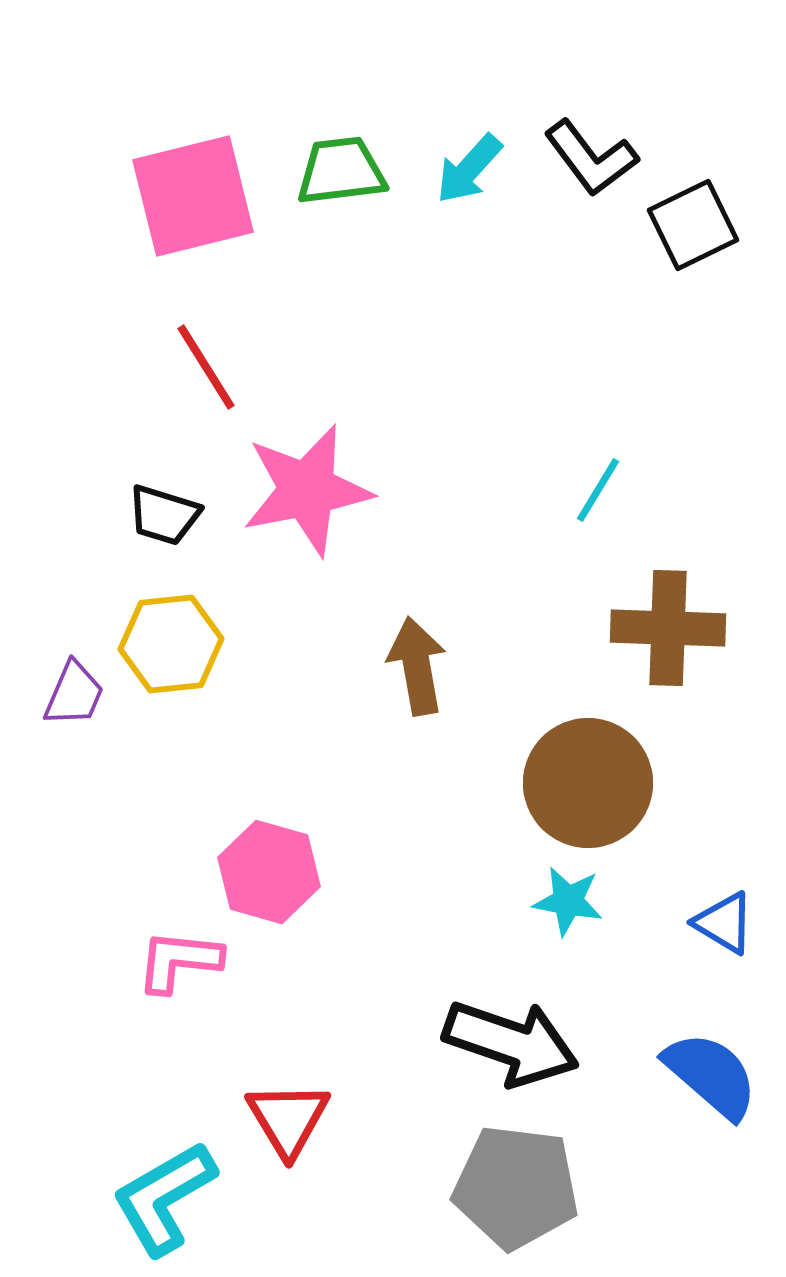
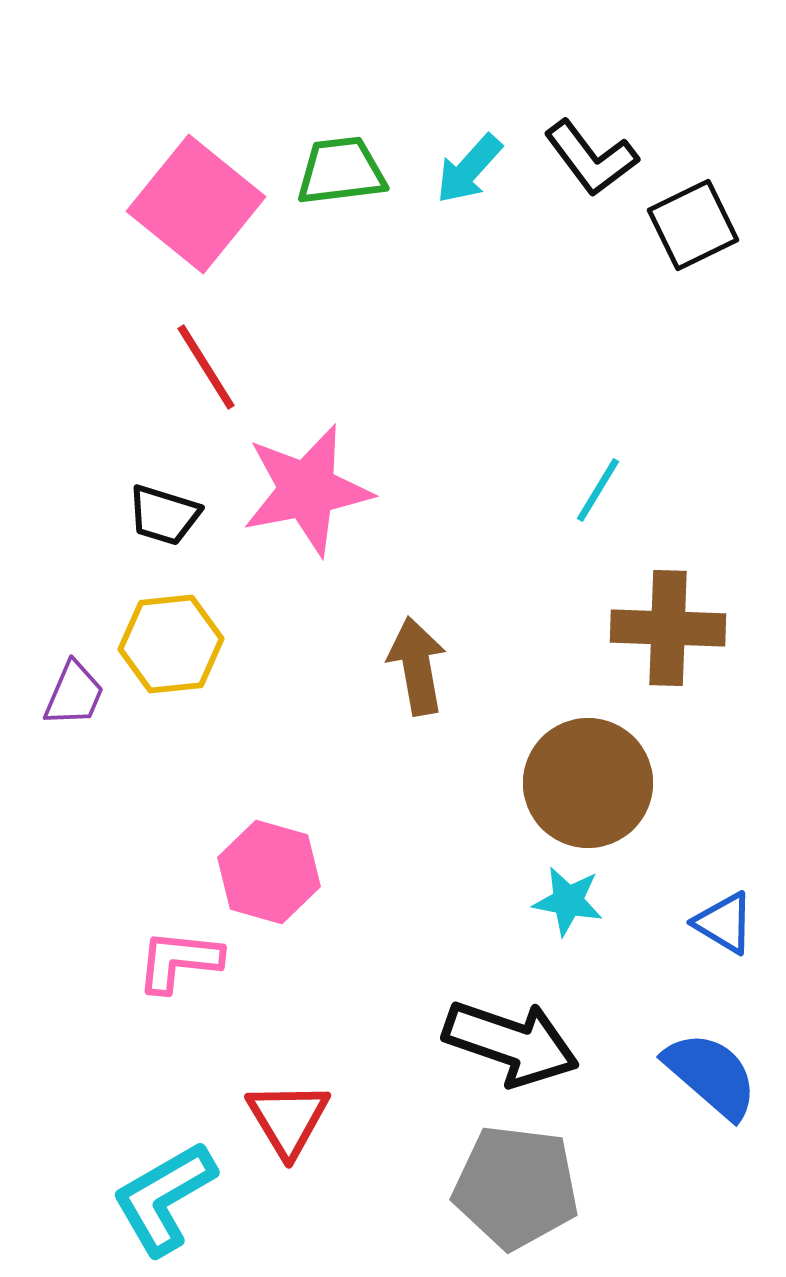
pink square: moved 3 px right, 8 px down; rotated 37 degrees counterclockwise
